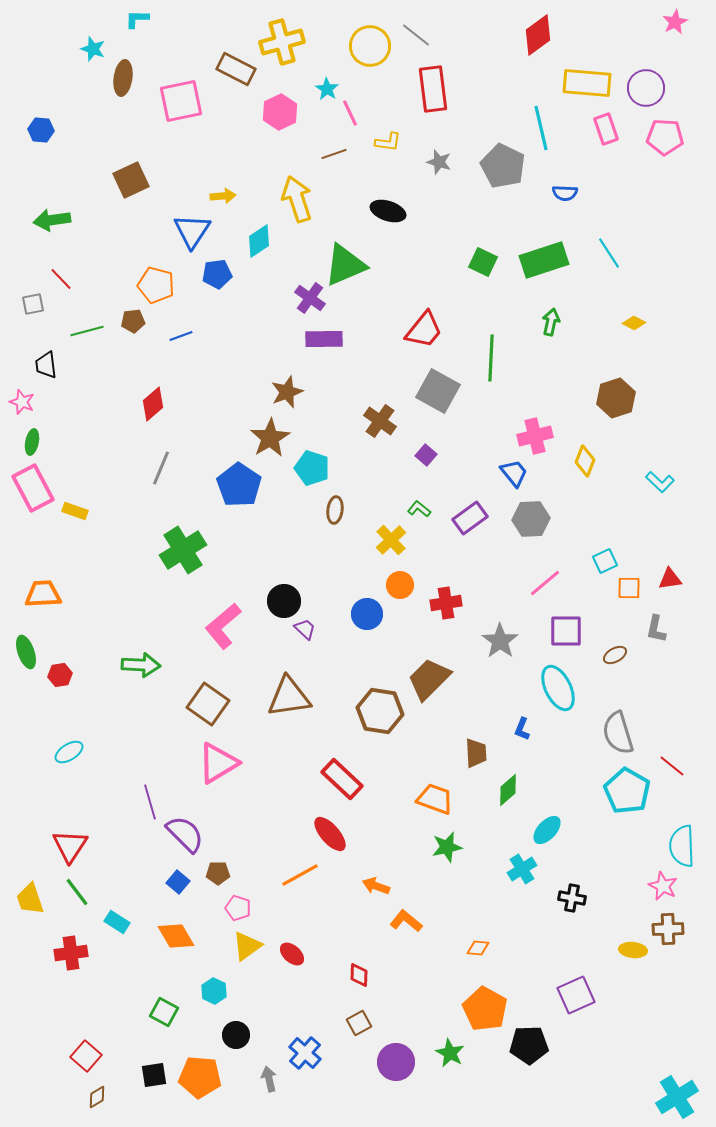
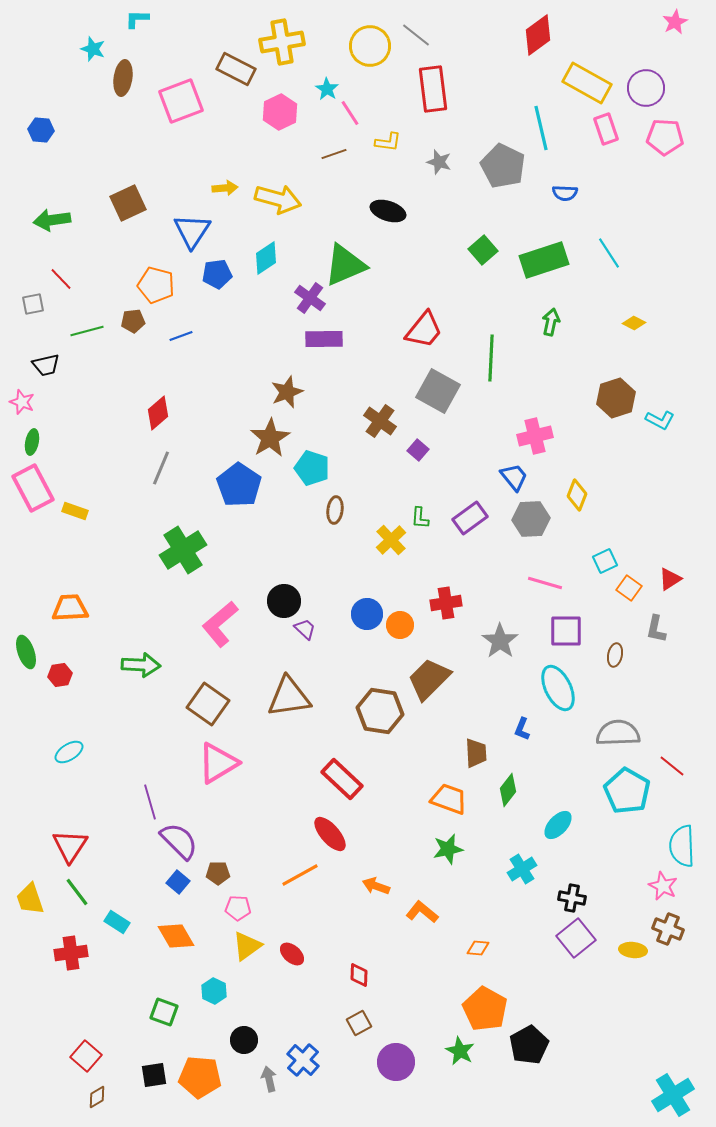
yellow cross at (282, 42): rotated 6 degrees clockwise
yellow rectangle at (587, 83): rotated 24 degrees clockwise
pink square at (181, 101): rotated 9 degrees counterclockwise
pink line at (350, 113): rotated 8 degrees counterclockwise
brown square at (131, 180): moved 3 px left, 23 px down
yellow arrow at (223, 196): moved 2 px right, 8 px up
yellow arrow at (297, 199): moved 19 px left; rotated 123 degrees clockwise
cyan diamond at (259, 241): moved 7 px right, 17 px down
green square at (483, 262): moved 12 px up; rotated 24 degrees clockwise
black trapezoid at (46, 365): rotated 96 degrees counterclockwise
red diamond at (153, 404): moved 5 px right, 9 px down
purple square at (426, 455): moved 8 px left, 5 px up
yellow diamond at (585, 461): moved 8 px left, 34 px down
blue trapezoid at (514, 473): moved 4 px down
cyan L-shape at (660, 482): moved 62 px up; rotated 16 degrees counterclockwise
green L-shape at (419, 509): moved 1 px right, 9 px down; rotated 125 degrees counterclockwise
red triangle at (670, 579): rotated 25 degrees counterclockwise
pink line at (545, 583): rotated 56 degrees clockwise
orange circle at (400, 585): moved 40 px down
orange square at (629, 588): rotated 35 degrees clockwise
orange trapezoid at (43, 594): moved 27 px right, 14 px down
pink L-shape at (223, 626): moved 3 px left, 2 px up
brown ellipse at (615, 655): rotated 50 degrees counterclockwise
gray semicircle at (618, 733): rotated 105 degrees clockwise
green diamond at (508, 790): rotated 12 degrees counterclockwise
orange trapezoid at (435, 799): moved 14 px right
cyan ellipse at (547, 830): moved 11 px right, 5 px up
purple semicircle at (185, 834): moved 6 px left, 7 px down
green star at (447, 847): moved 1 px right, 2 px down
pink pentagon at (238, 908): rotated 15 degrees counterclockwise
orange L-shape at (406, 921): moved 16 px right, 9 px up
brown cross at (668, 929): rotated 24 degrees clockwise
purple square at (576, 995): moved 57 px up; rotated 15 degrees counterclockwise
green square at (164, 1012): rotated 8 degrees counterclockwise
black circle at (236, 1035): moved 8 px right, 5 px down
black pentagon at (529, 1045): rotated 27 degrees counterclockwise
blue cross at (305, 1053): moved 2 px left, 7 px down
green star at (450, 1053): moved 10 px right, 2 px up
cyan cross at (677, 1097): moved 4 px left, 2 px up
